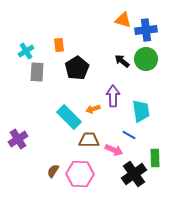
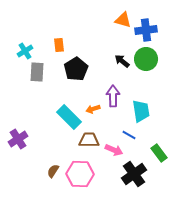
cyan cross: moved 1 px left
black pentagon: moved 1 px left, 1 px down
green rectangle: moved 4 px right, 5 px up; rotated 36 degrees counterclockwise
